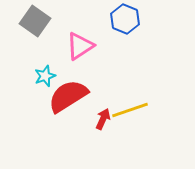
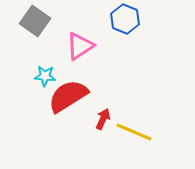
cyan star: rotated 25 degrees clockwise
yellow line: moved 4 px right, 22 px down; rotated 42 degrees clockwise
